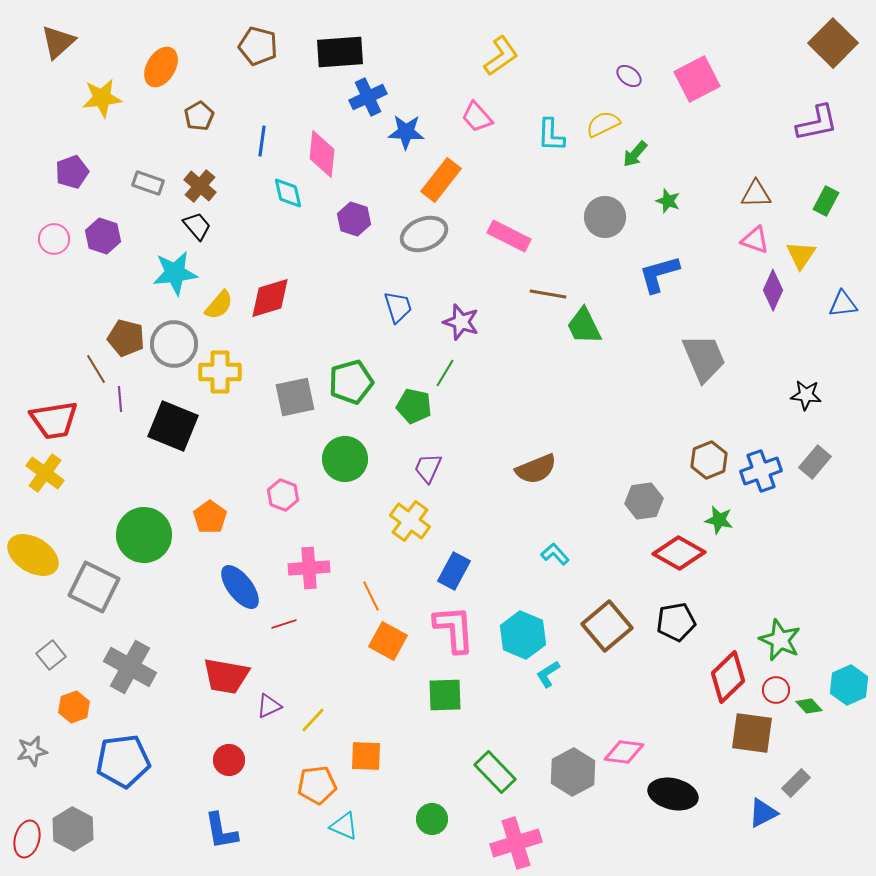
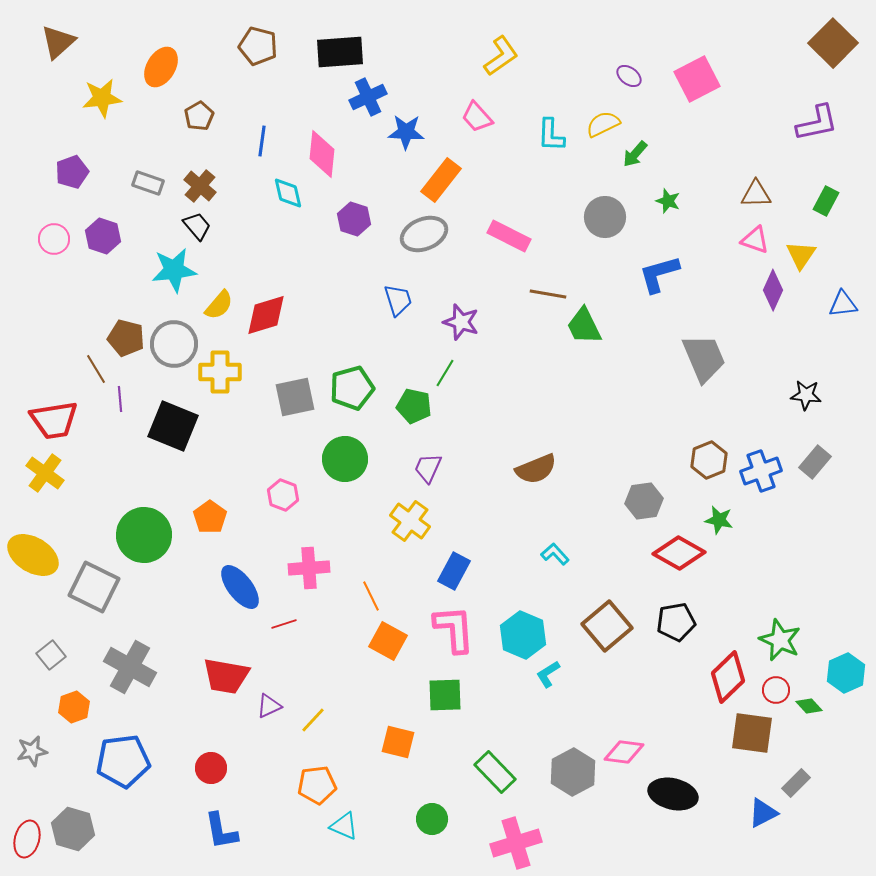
cyan star at (175, 273): moved 1 px left, 3 px up
red diamond at (270, 298): moved 4 px left, 17 px down
blue trapezoid at (398, 307): moved 7 px up
green pentagon at (351, 382): moved 1 px right, 6 px down
cyan hexagon at (849, 685): moved 3 px left, 12 px up
orange square at (366, 756): moved 32 px right, 14 px up; rotated 12 degrees clockwise
red circle at (229, 760): moved 18 px left, 8 px down
gray hexagon at (73, 829): rotated 12 degrees counterclockwise
